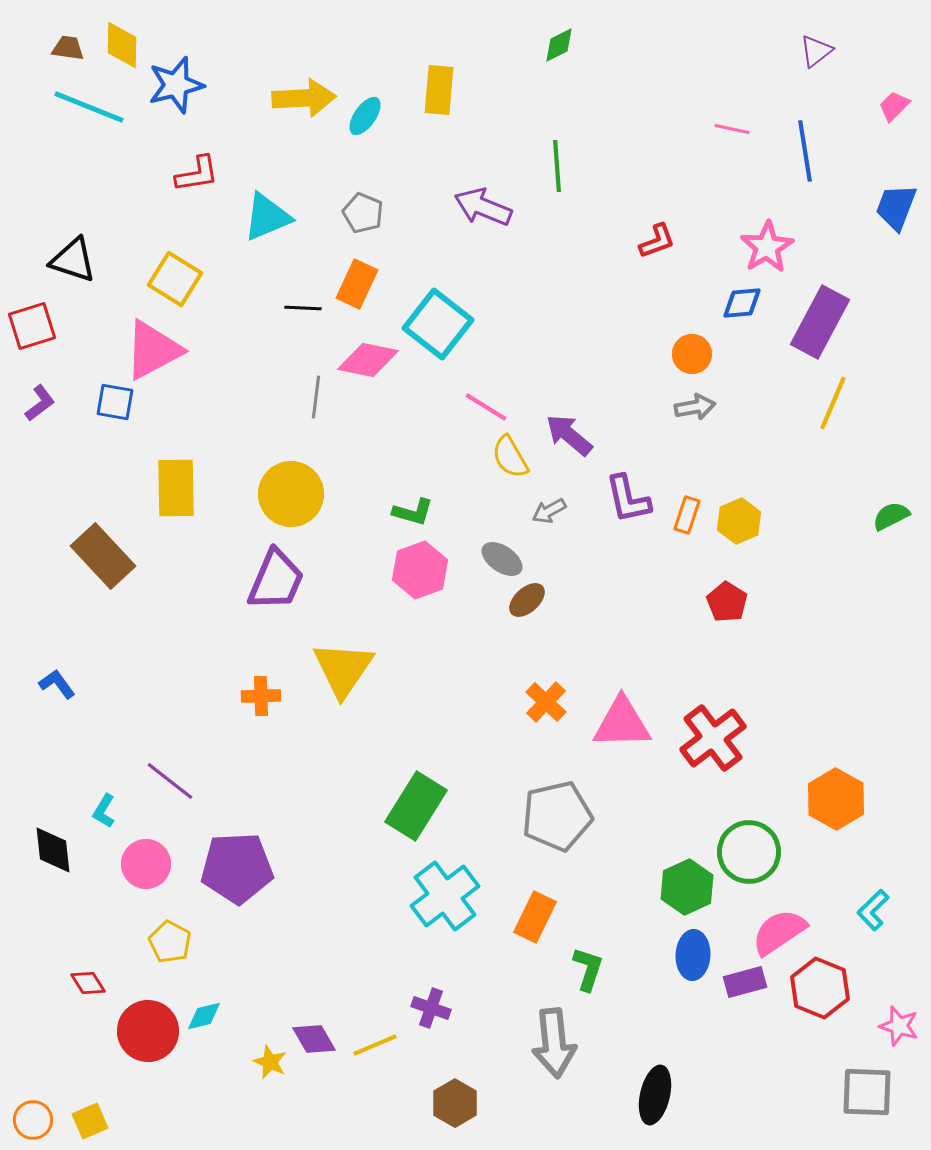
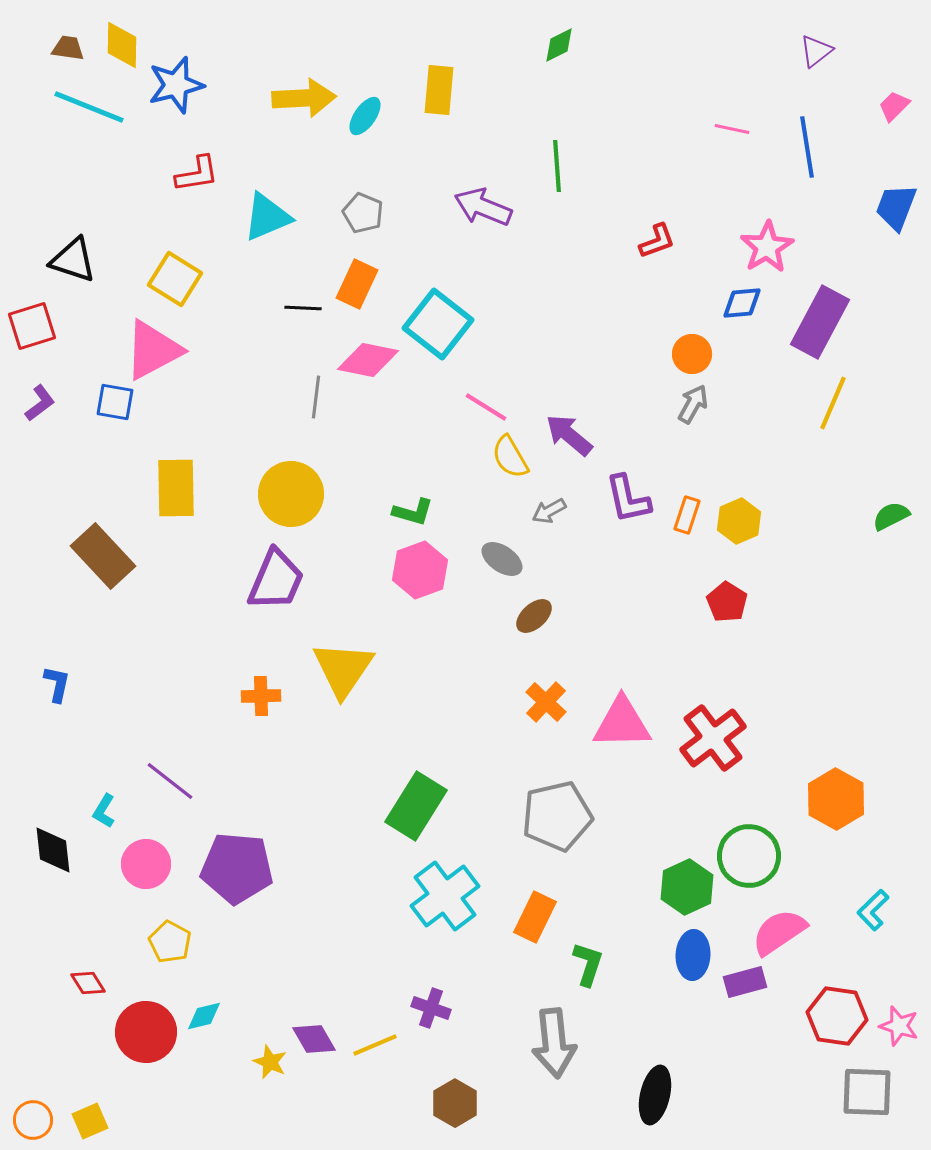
blue line at (805, 151): moved 2 px right, 4 px up
gray arrow at (695, 407): moved 2 px left, 3 px up; rotated 51 degrees counterclockwise
brown ellipse at (527, 600): moved 7 px right, 16 px down
blue L-shape at (57, 684): rotated 48 degrees clockwise
green circle at (749, 852): moved 4 px down
purple pentagon at (237, 868): rotated 8 degrees clockwise
green L-shape at (588, 969): moved 5 px up
red hexagon at (820, 988): moved 17 px right, 28 px down; rotated 14 degrees counterclockwise
red circle at (148, 1031): moved 2 px left, 1 px down
